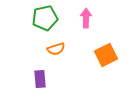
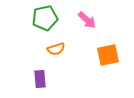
pink arrow: moved 1 px right, 2 px down; rotated 132 degrees clockwise
orange square: moved 2 px right; rotated 15 degrees clockwise
